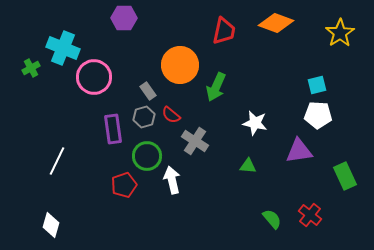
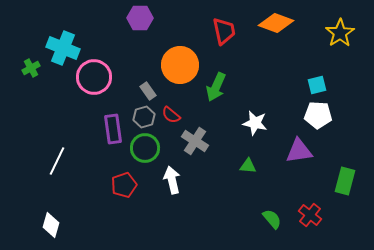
purple hexagon: moved 16 px right
red trapezoid: rotated 24 degrees counterclockwise
green circle: moved 2 px left, 8 px up
green rectangle: moved 5 px down; rotated 40 degrees clockwise
